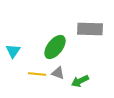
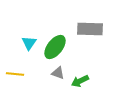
cyan triangle: moved 16 px right, 8 px up
yellow line: moved 22 px left
